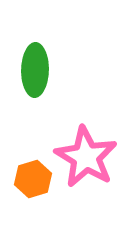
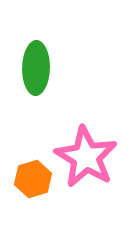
green ellipse: moved 1 px right, 2 px up
